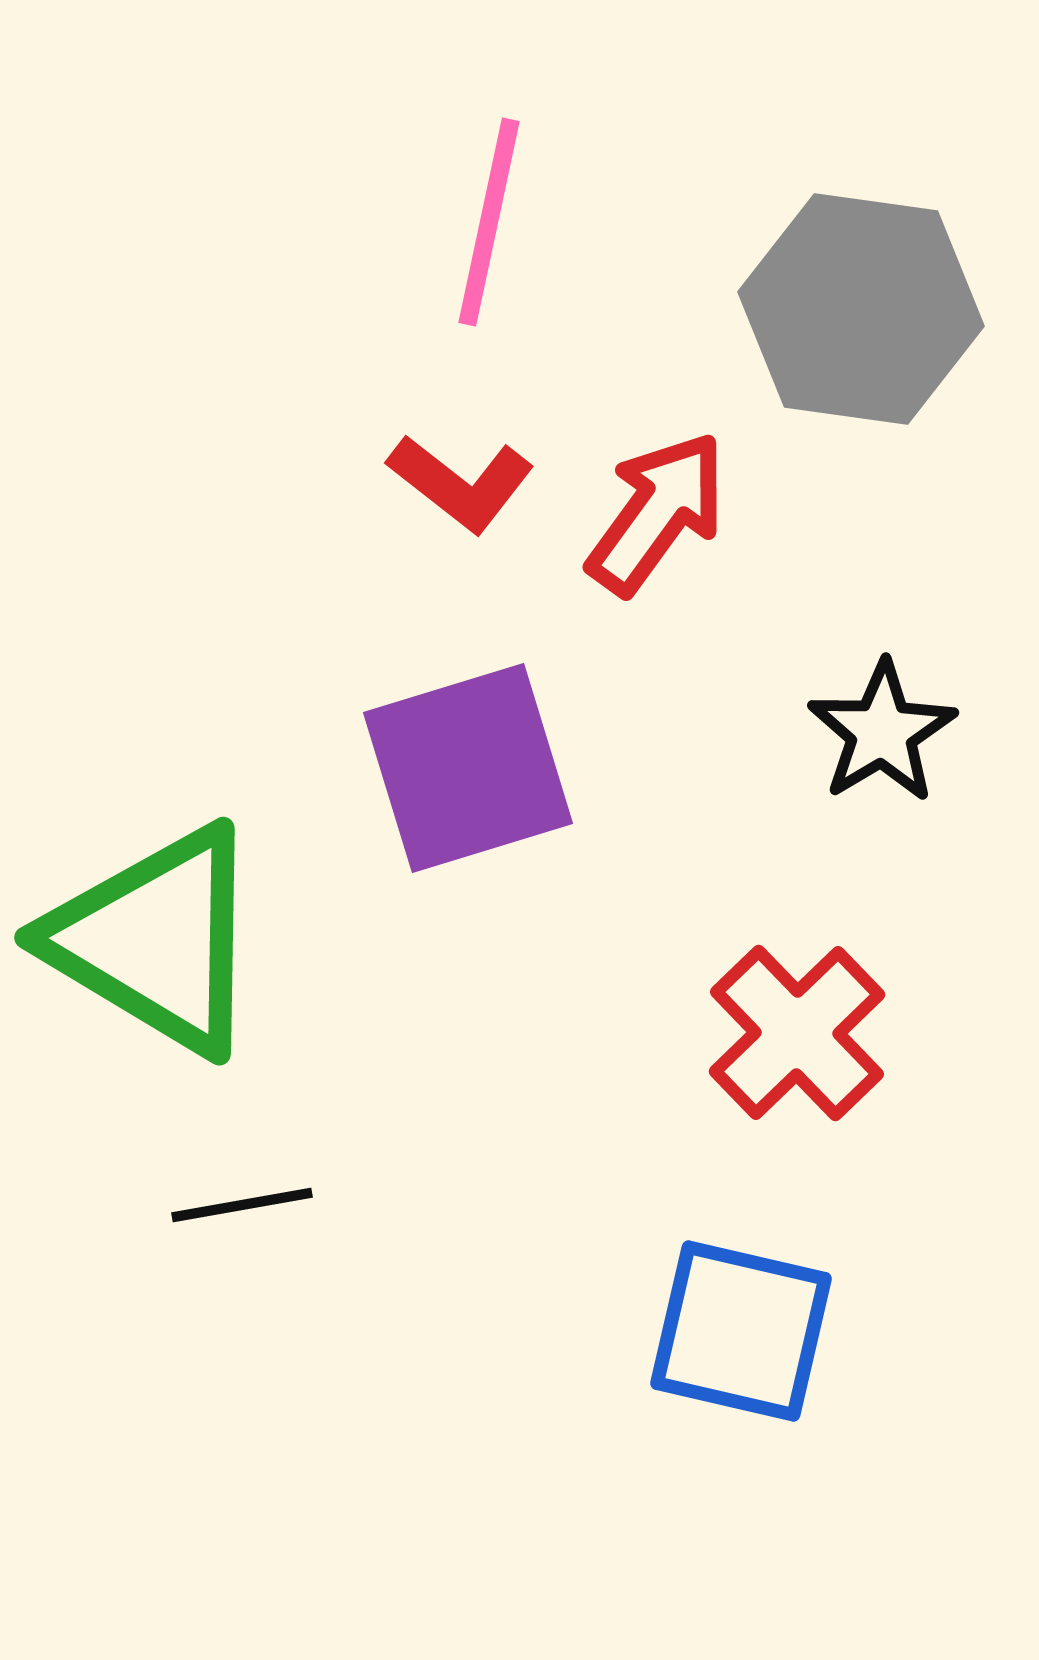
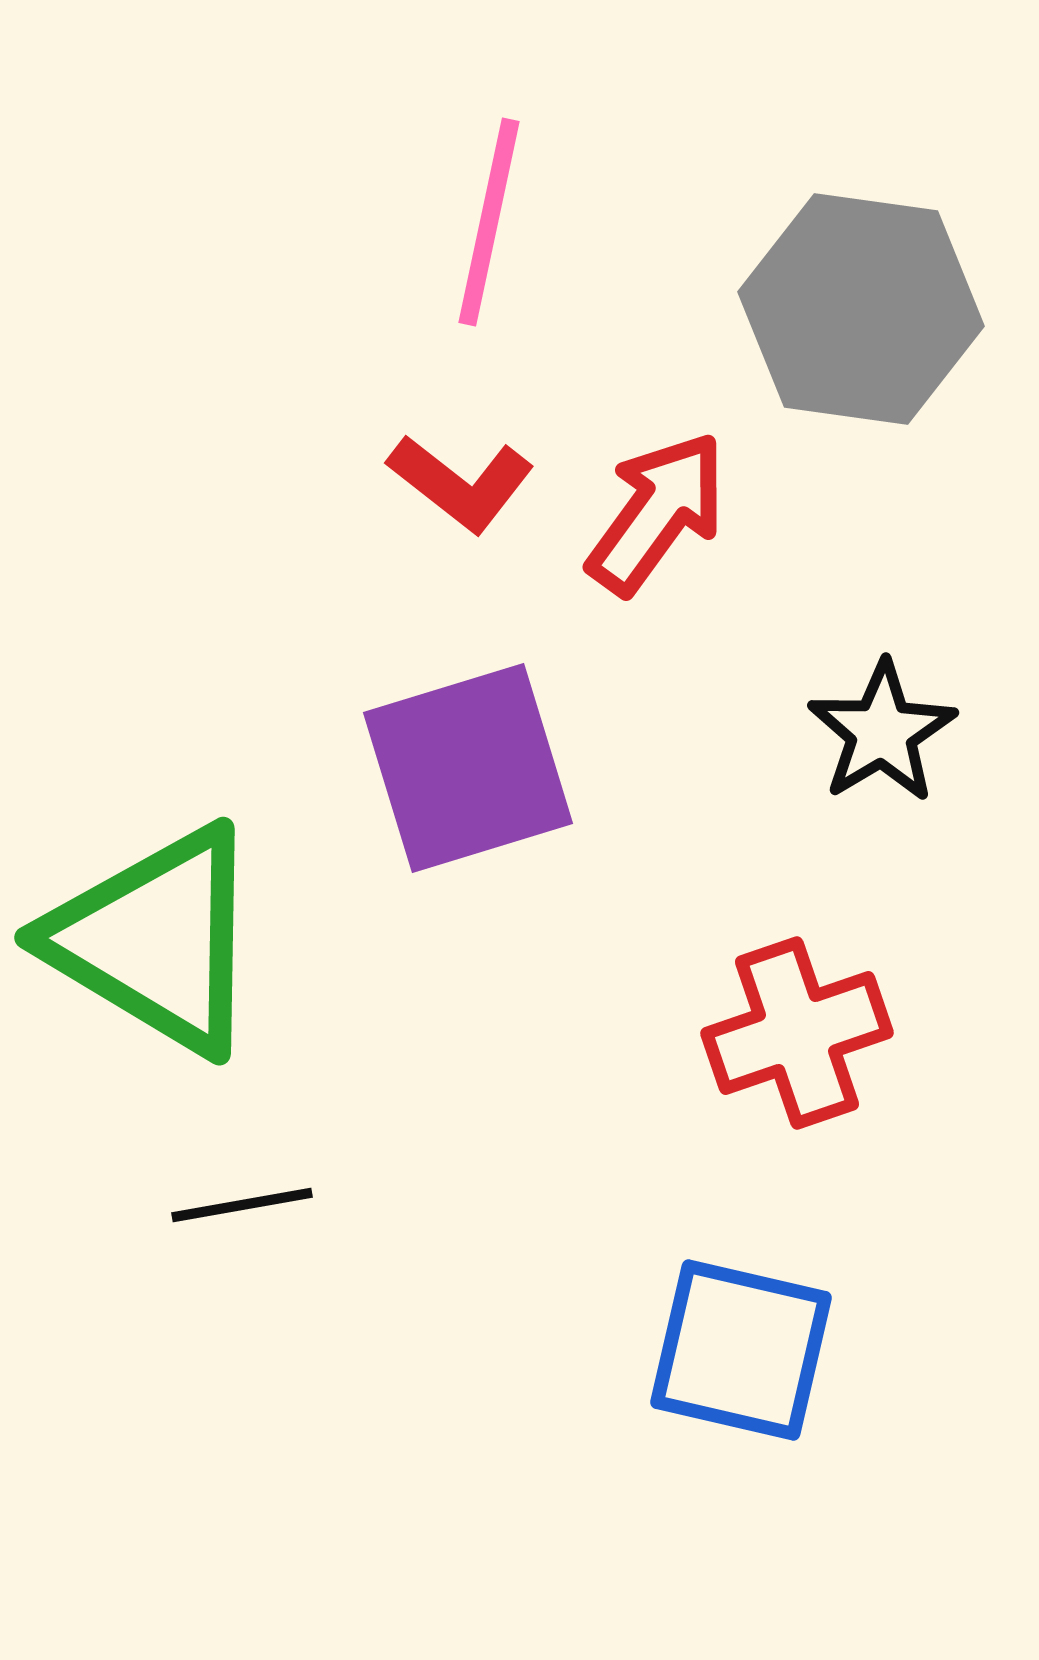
red cross: rotated 25 degrees clockwise
blue square: moved 19 px down
